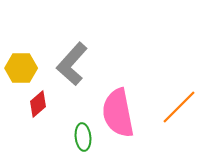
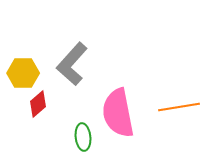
yellow hexagon: moved 2 px right, 5 px down
orange line: rotated 36 degrees clockwise
